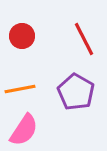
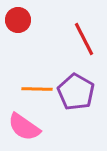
red circle: moved 4 px left, 16 px up
orange line: moved 17 px right; rotated 12 degrees clockwise
pink semicircle: moved 3 px up; rotated 92 degrees clockwise
